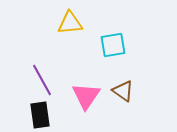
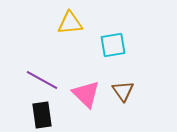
purple line: rotated 32 degrees counterclockwise
brown triangle: rotated 20 degrees clockwise
pink triangle: moved 2 px up; rotated 20 degrees counterclockwise
black rectangle: moved 2 px right
